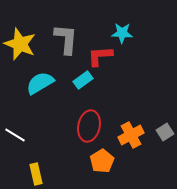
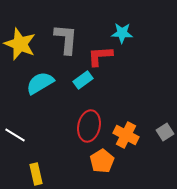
orange cross: moved 5 px left; rotated 35 degrees counterclockwise
